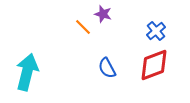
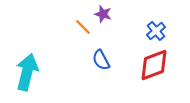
blue semicircle: moved 6 px left, 8 px up
